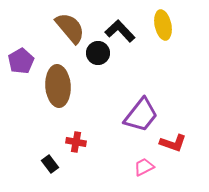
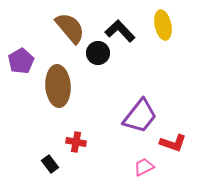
purple trapezoid: moved 1 px left, 1 px down
